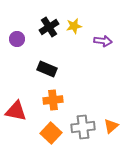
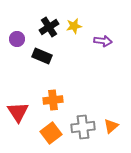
black rectangle: moved 5 px left, 13 px up
red triangle: moved 2 px right, 1 px down; rotated 45 degrees clockwise
orange square: rotated 10 degrees clockwise
